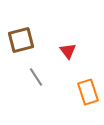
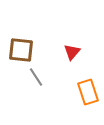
brown square: moved 10 px down; rotated 20 degrees clockwise
red triangle: moved 4 px right, 1 px down; rotated 18 degrees clockwise
